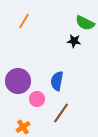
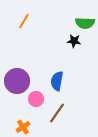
green semicircle: rotated 24 degrees counterclockwise
purple circle: moved 1 px left
pink circle: moved 1 px left
brown line: moved 4 px left
